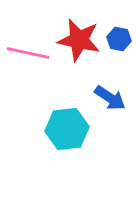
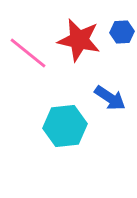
blue hexagon: moved 3 px right, 7 px up; rotated 15 degrees counterclockwise
pink line: rotated 27 degrees clockwise
cyan hexagon: moved 2 px left, 3 px up
